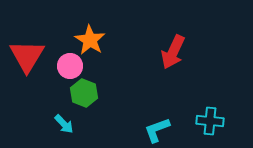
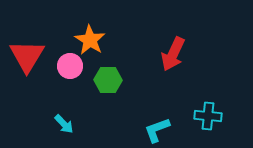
red arrow: moved 2 px down
green hexagon: moved 24 px right, 13 px up; rotated 20 degrees counterclockwise
cyan cross: moved 2 px left, 5 px up
